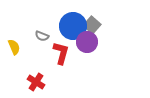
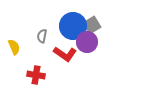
gray square: rotated 18 degrees clockwise
gray semicircle: rotated 80 degrees clockwise
red L-shape: moved 4 px right, 1 px down; rotated 110 degrees clockwise
red cross: moved 7 px up; rotated 24 degrees counterclockwise
